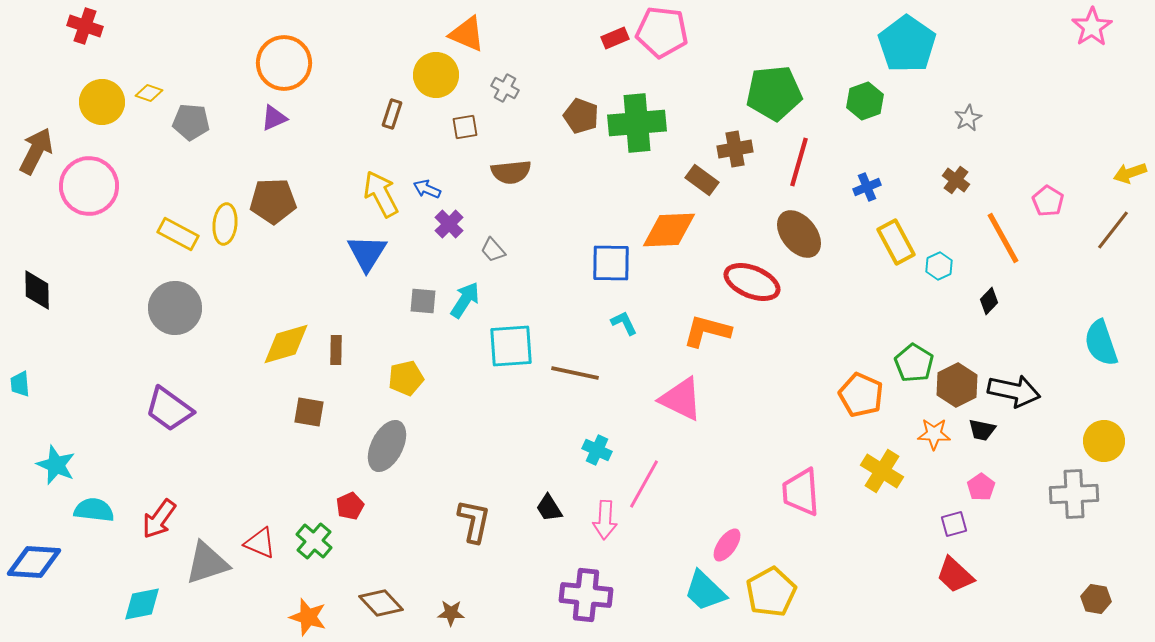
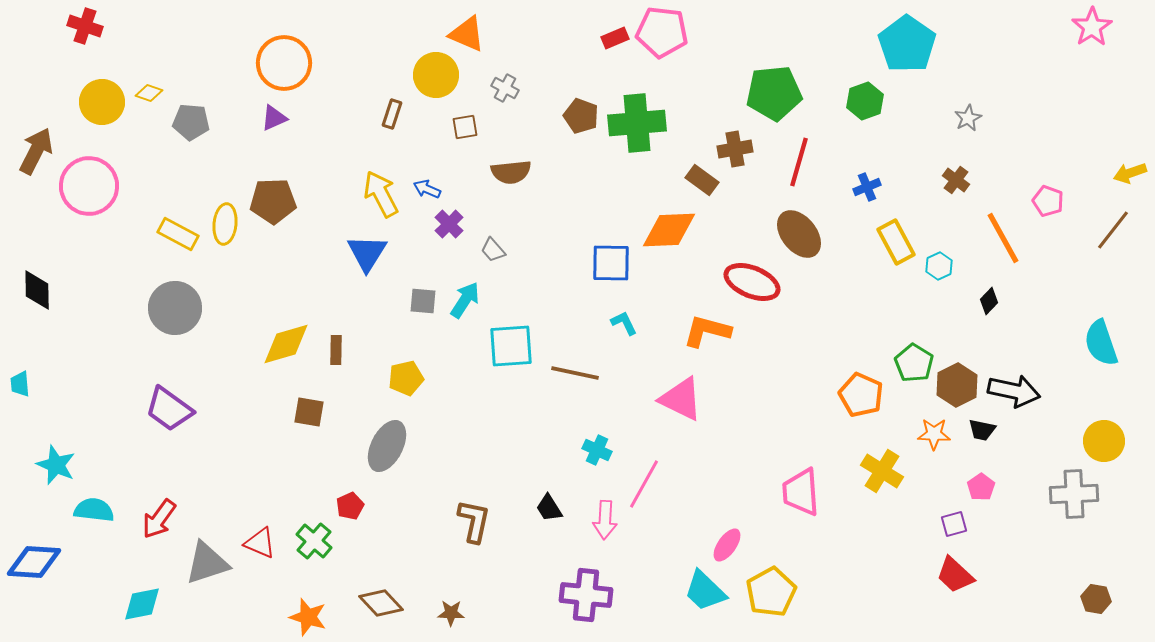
pink pentagon at (1048, 201): rotated 12 degrees counterclockwise
